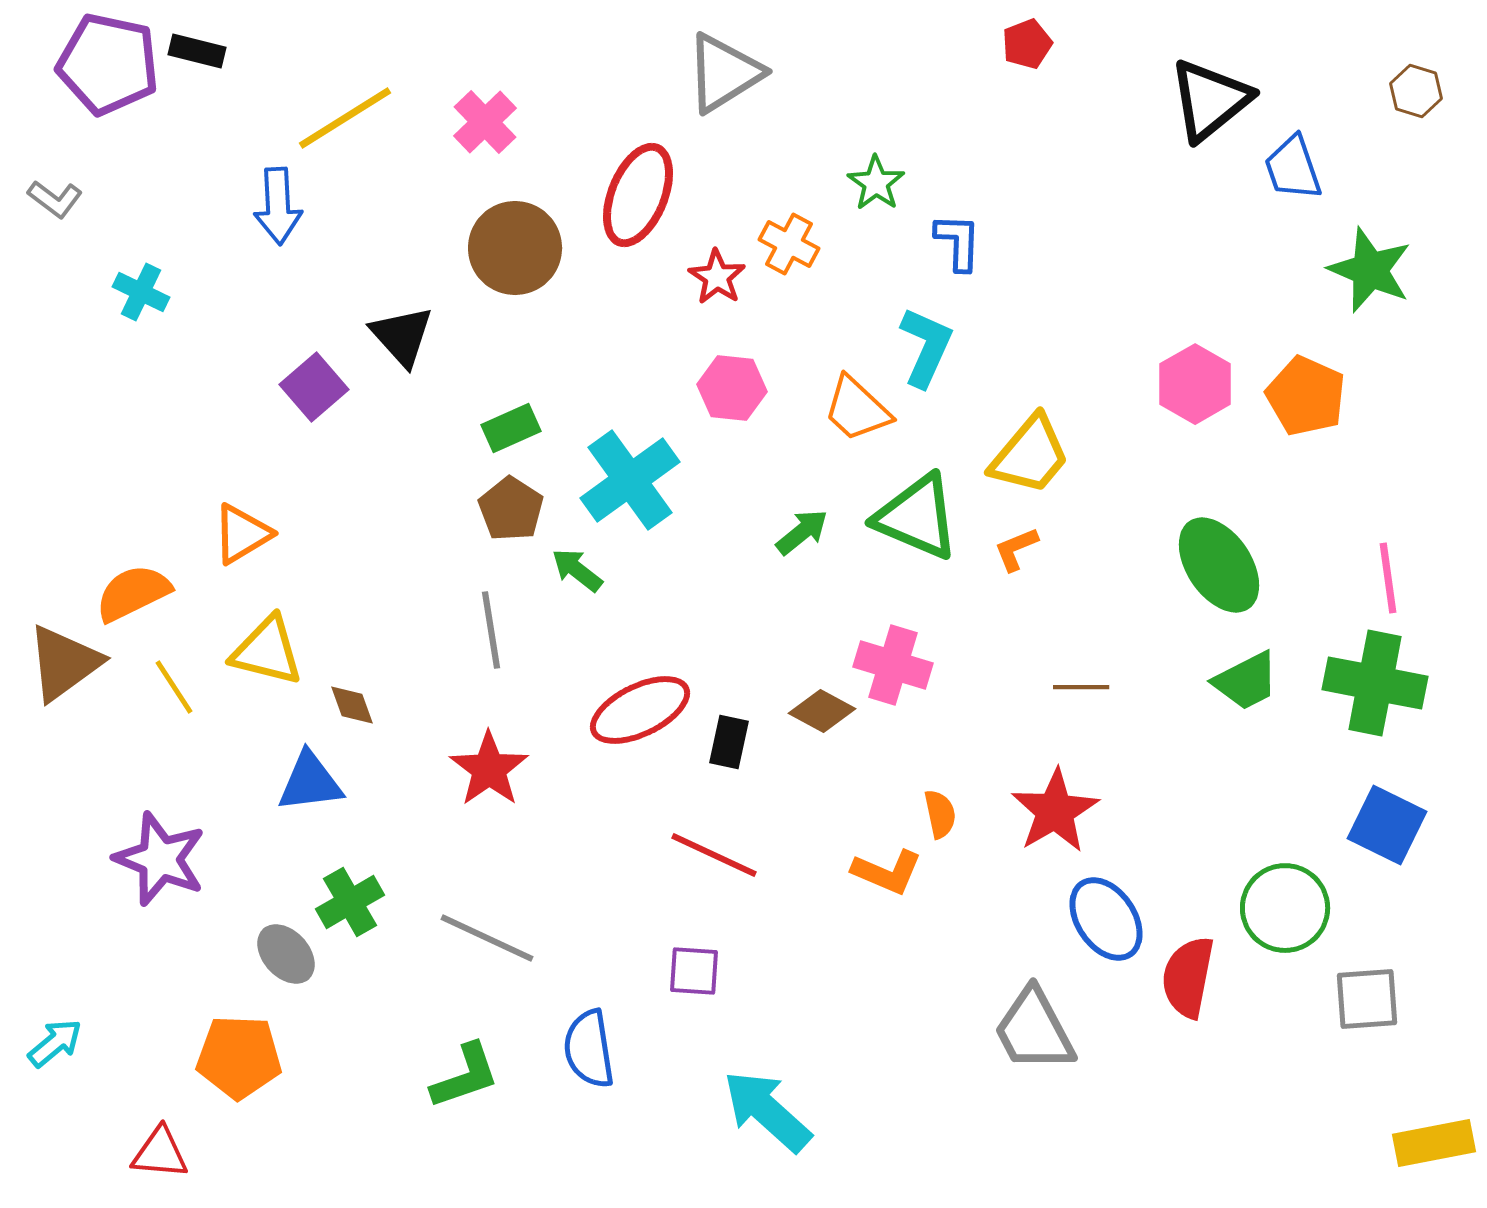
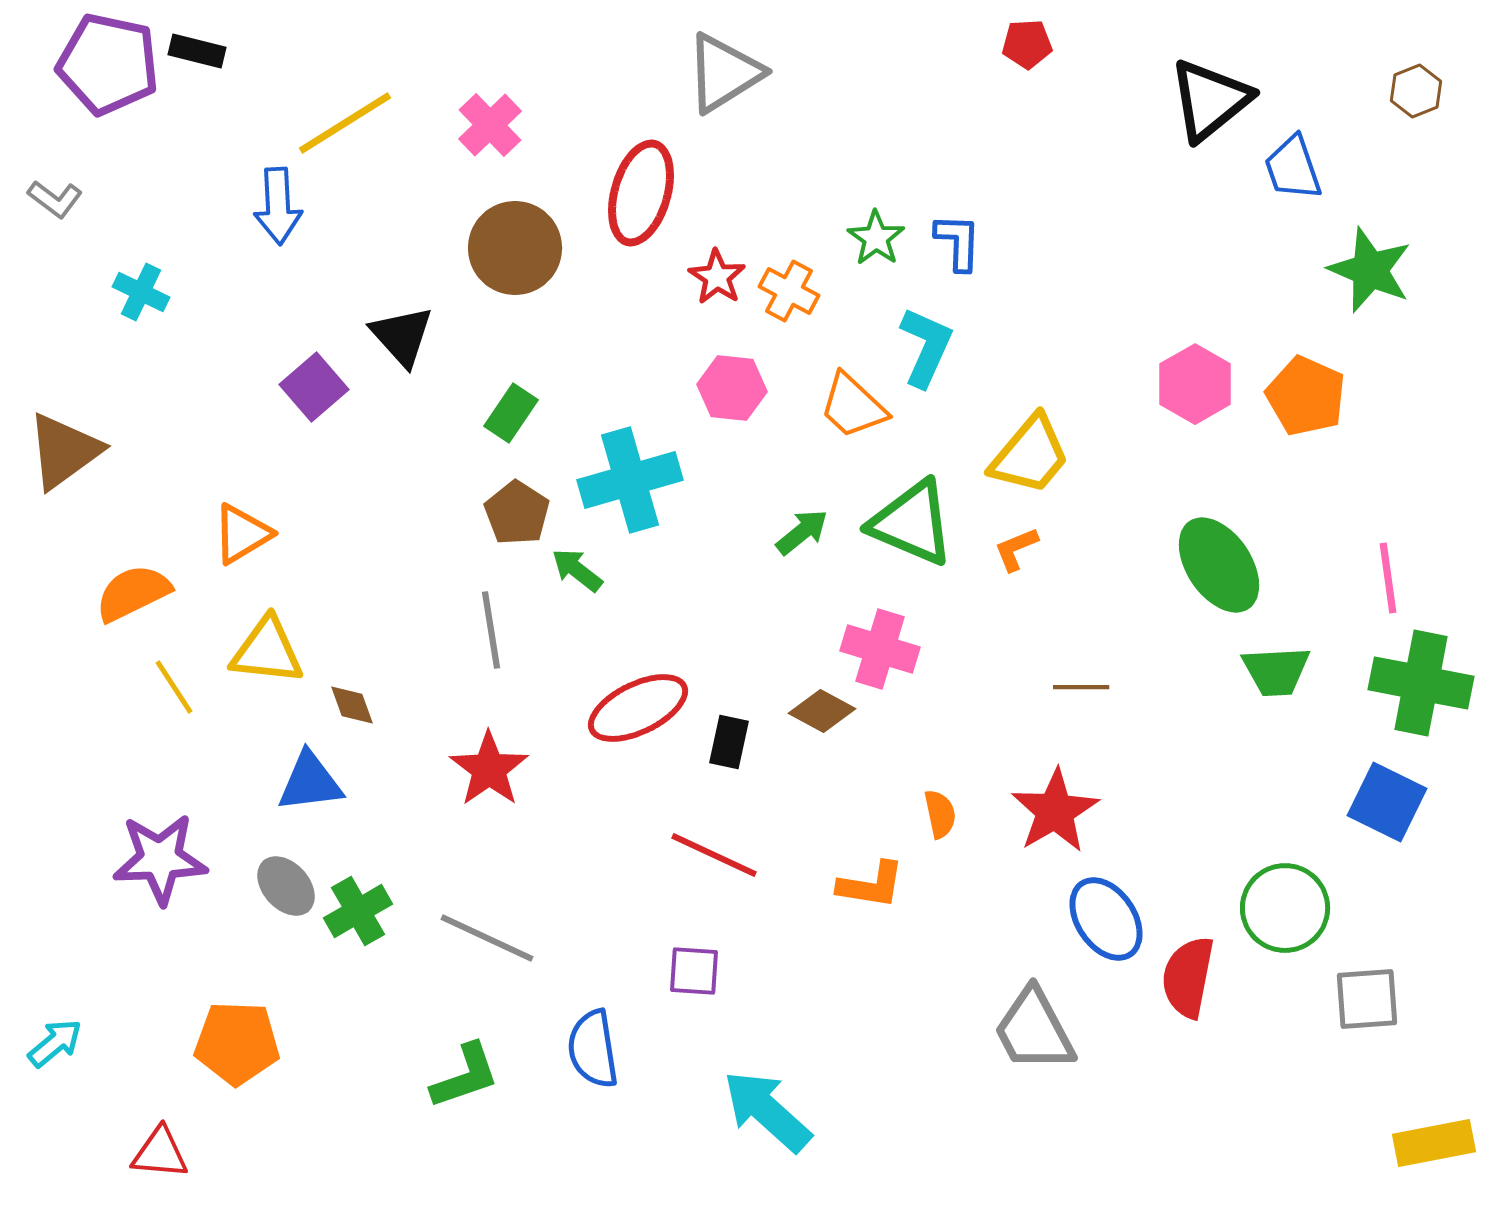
red pentagon at (1027, 44): rotated 18 degrees clockwise
brown hexagon at (1416, 91): rotated 21 degrees clockwise
yellow line at (345, 118): moved 5 px down
pink cross at (485, 122): moved 5 px right, 3 px down
green star at (876, 183): moved 55 px down
red ellipse at (638, 195): moved 3 px right, 2 px up; rotated 6 degrees counterclockwise
orange cross at (789, 244): moved 47 px down
orange trapezoid at (857, 409): moved 4 px left, 3 px up
green rectangle at (511, 428): moved 15 px up; rotated 32 degrees counterclockwise
cyan cross at (630, 480): rotated 20 degrees clockwise
brown pentagon at (511, 509): moved 6 px right, 4 px down
green triangle at (917, 517): moved 5 px left, 6 px down
yellow triangle at (267, 651): rotated 8 degrees counterclockwise
brown triangle at (64, 663): moved 212 px up
pink cross at (893, 665): moved 13 px left, 16 px up
green trapezoid at (1246, 681): moved 30 px right, 10 px up; rotated 24 degrees clockwise
green cross at (1375, 683): moved 46 px right
red ellipse at (640, 710): moved 2 px left, 2 px up
blue square at (1387, 825): moved 23 px up
purple star at (160, 859): rotated 24 degrees counterclockwise
orange L-shape at (887, 872): moved 16 px left, 13 px down; rotated 14 degrees counterclockwise
green cross at (350, 902): moved 8 px right, 9 px down
gray ellipse at (286, 954): moved 68 px up
blue semicircle at (589, 1049): moved 4 px right
orange pentagon at (239, 1057): moved 2 px left, 14 px up
